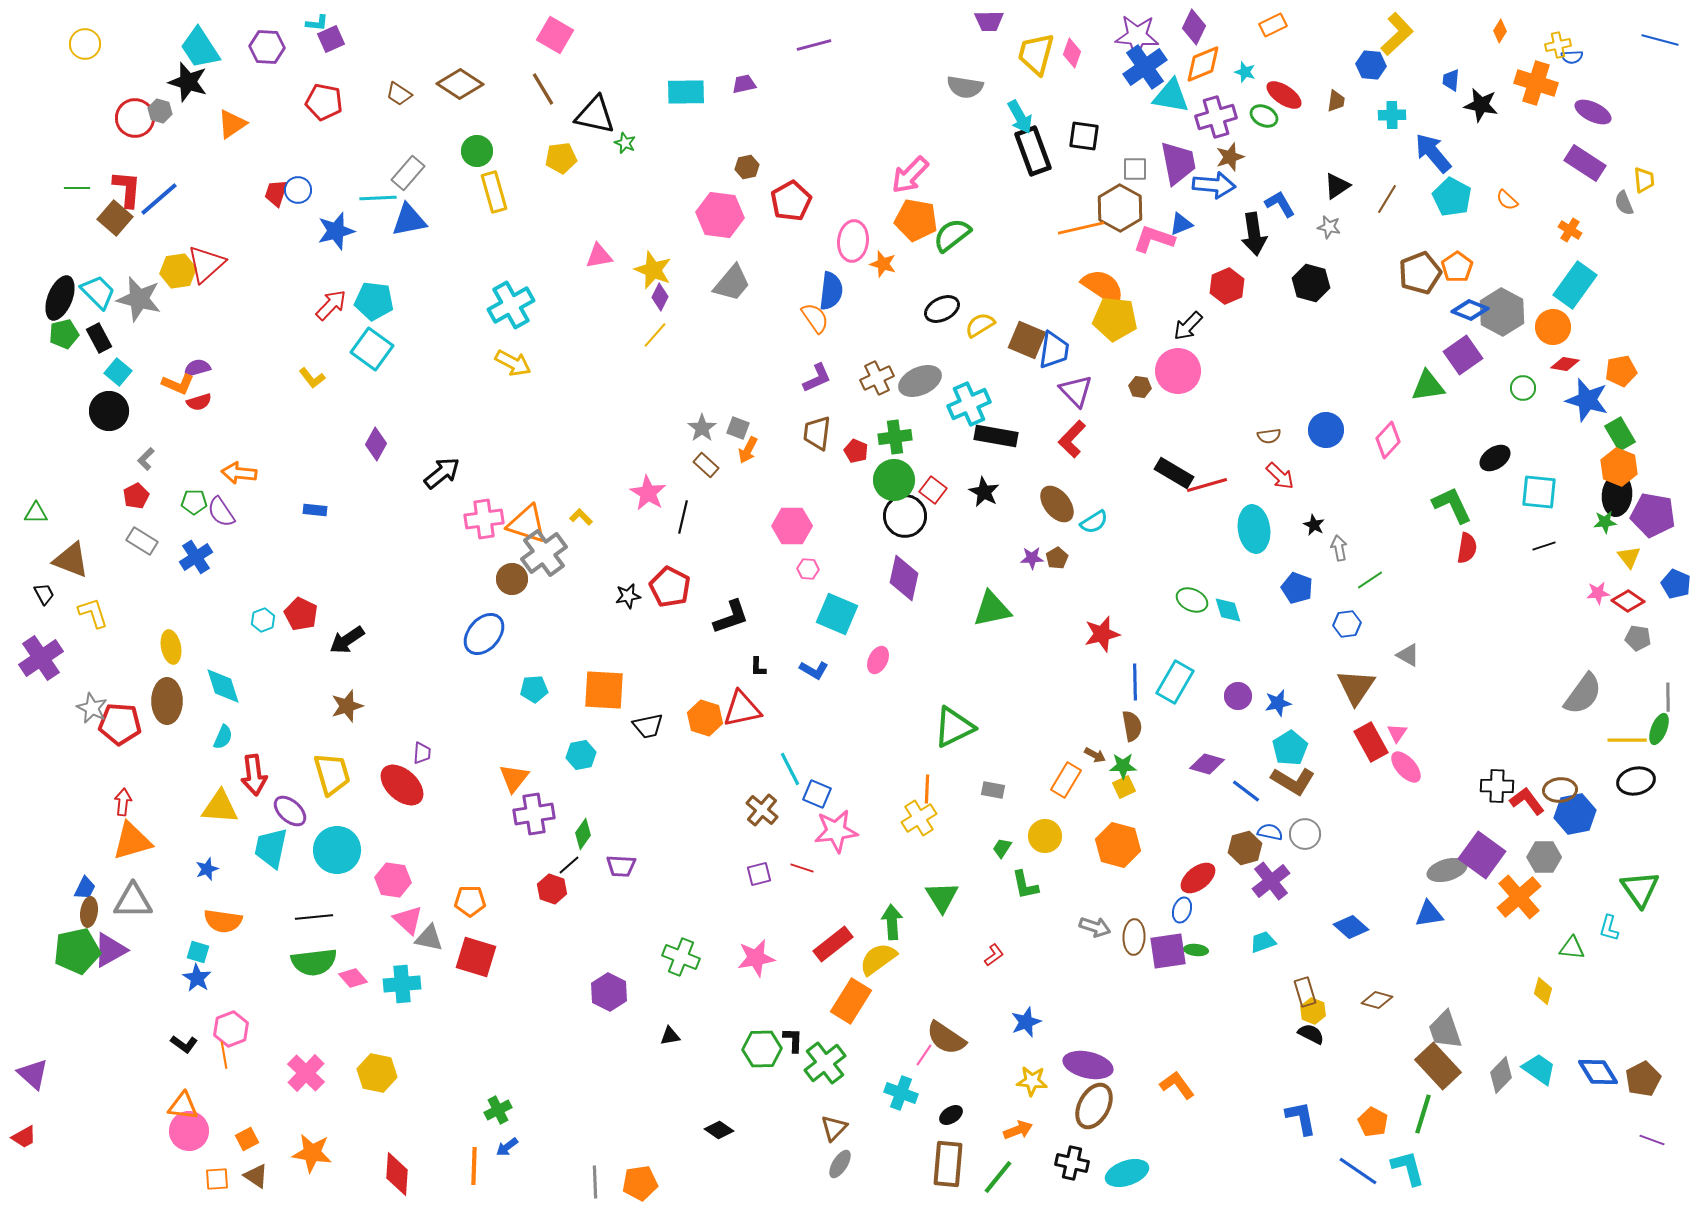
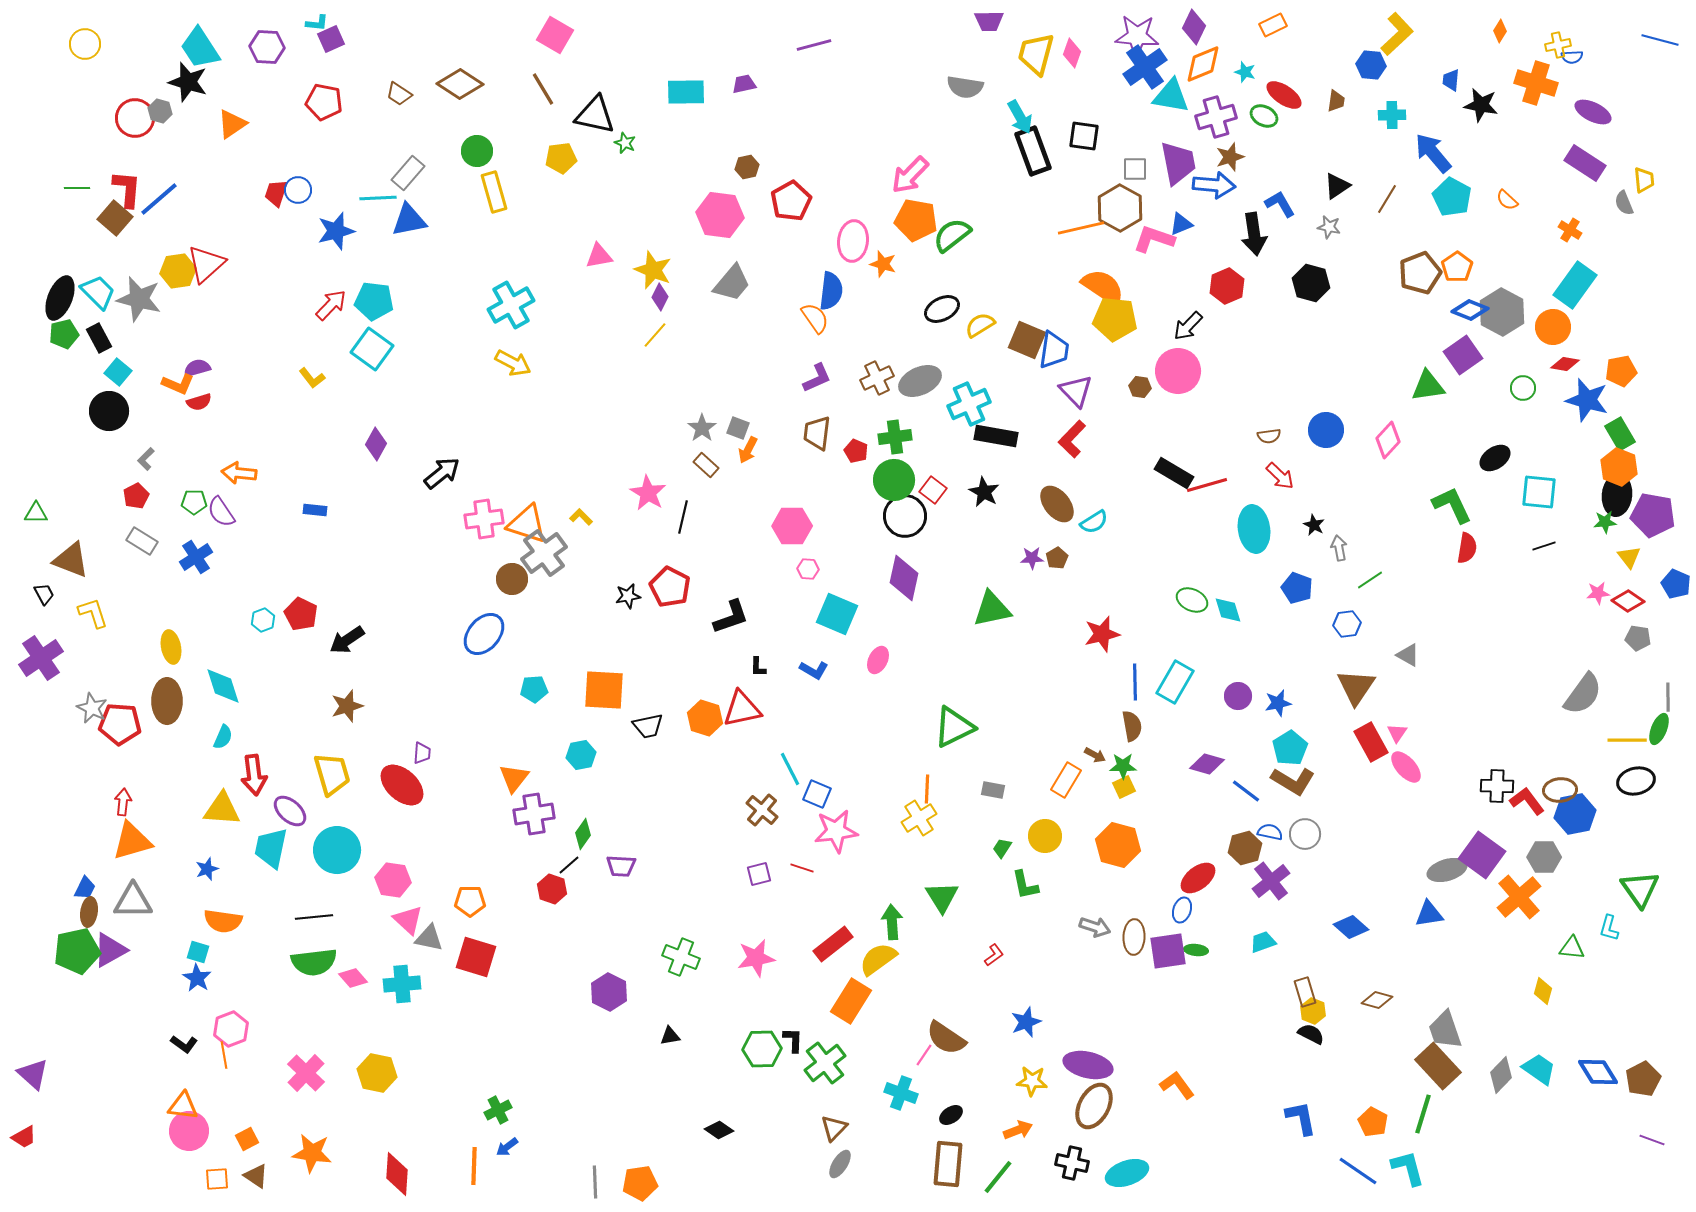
yellow triangle at (220, 807): moved 2 px right, 2 px down
